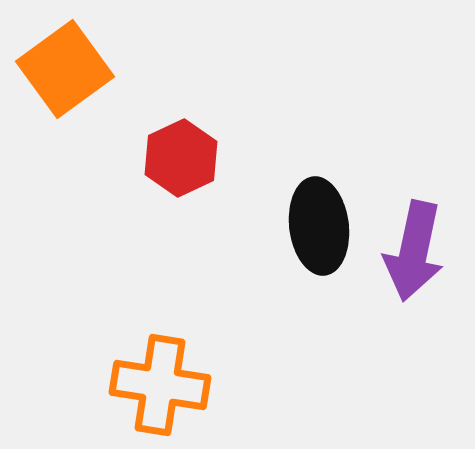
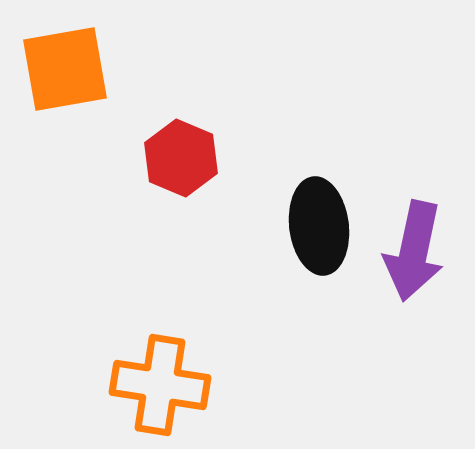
orange square: rotated 26 degrees clockwise
red hexagon: rotated 12 degrees counterclockwise
